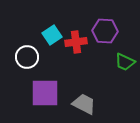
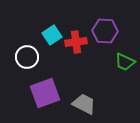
purple square: rotated 20 degrees counterclockwise
